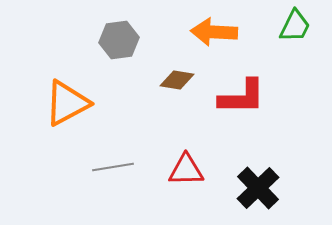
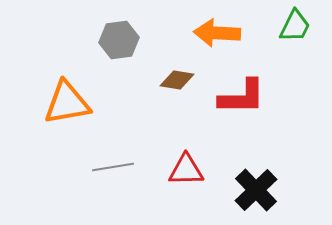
orange arrow: moved 3 px right, 1 px down
orange triangle: rotated 18 degrees clockwise
black cross: moved 2 px left, 2 px down
